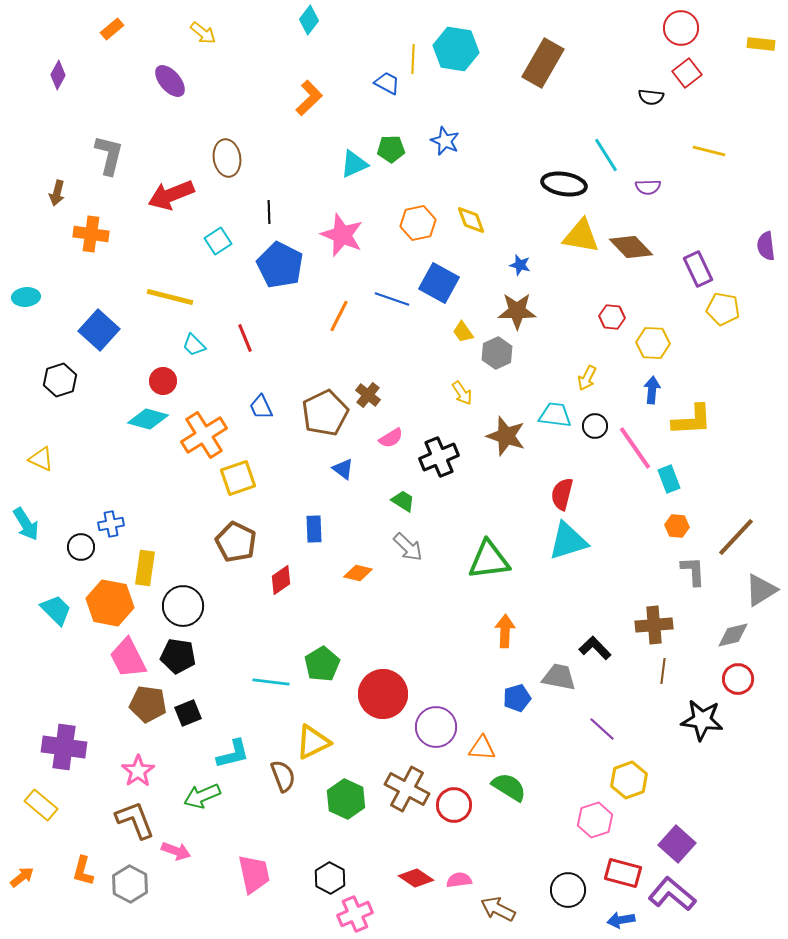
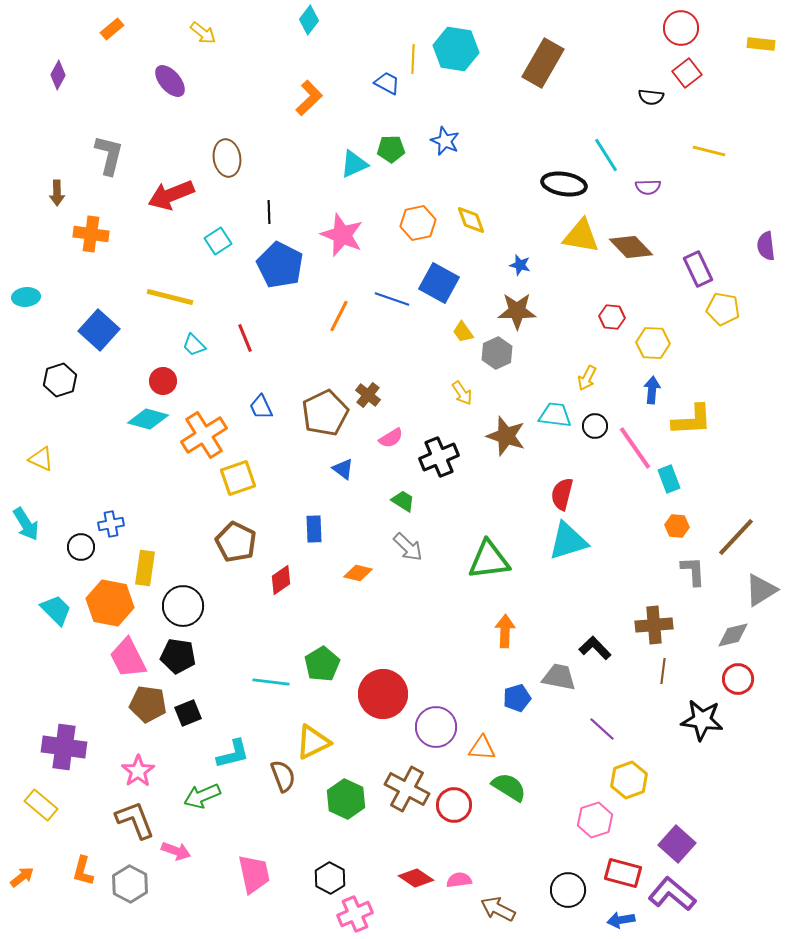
brown arrow at (57, 193): rotated 15 degrees counterclockwise
